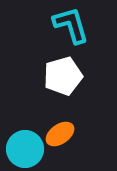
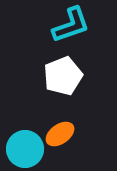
cyan L-shape: rotated 87 degrees clockwise
white pentagon: rotated 6 degrees counterclockwise
